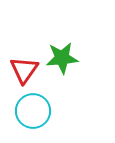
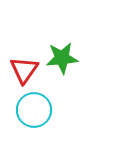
cyan circle: moved 1 px right, 1 px up
